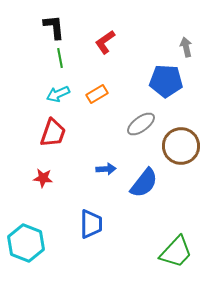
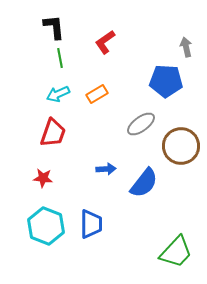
cyan hexagon: moved 20 px right, 17 px up
